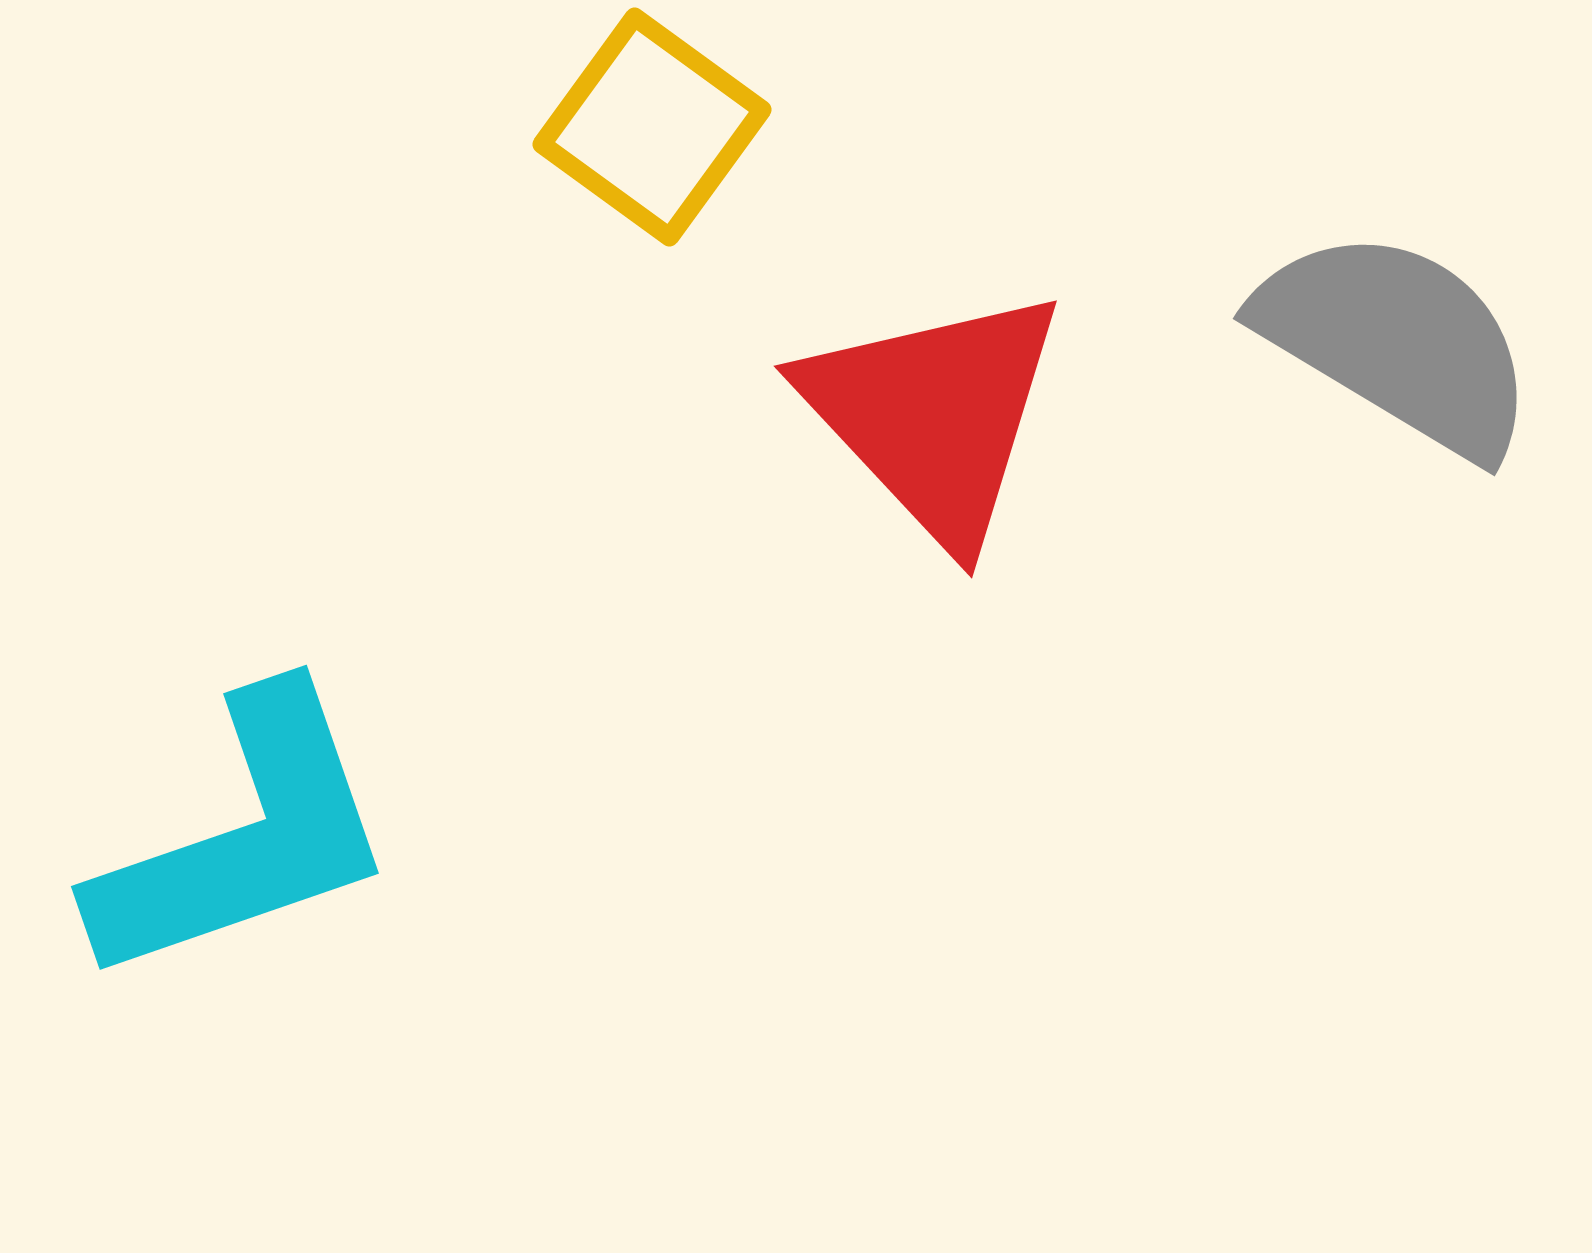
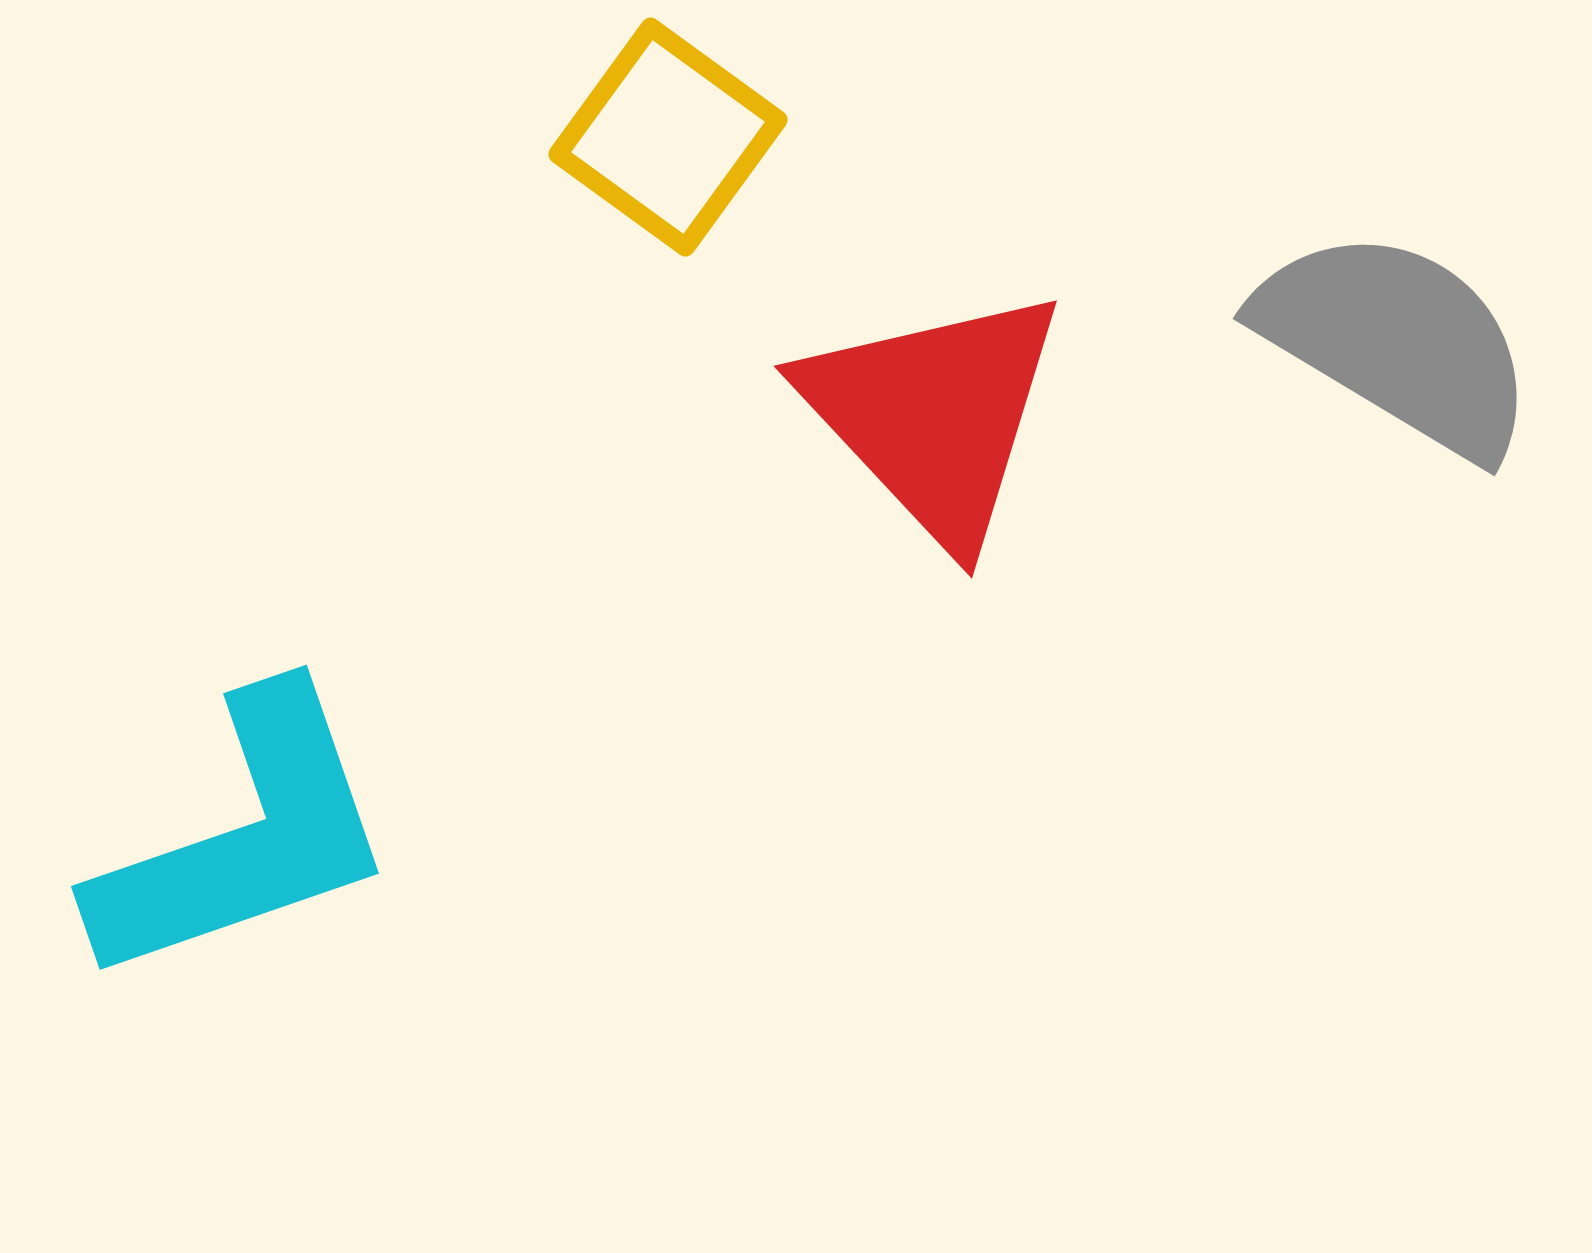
yellow square: moved 16 px right, 10 px down
